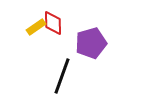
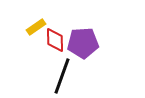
red diamond: moved 2 px right, 17 px down
purple pentagon: moved 8 px left; rotated 12 degrees clockwise
